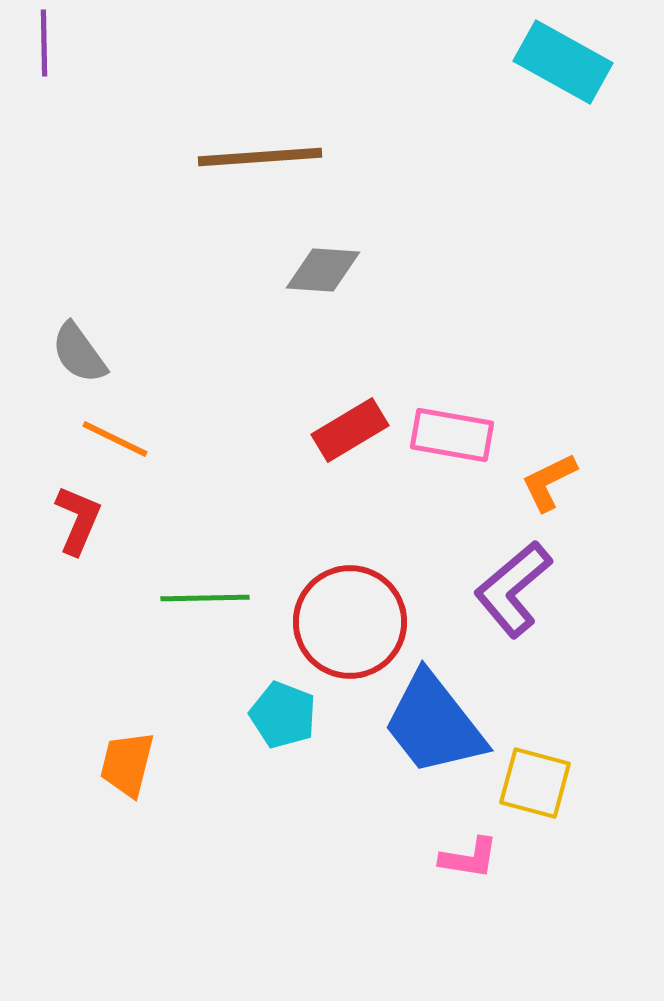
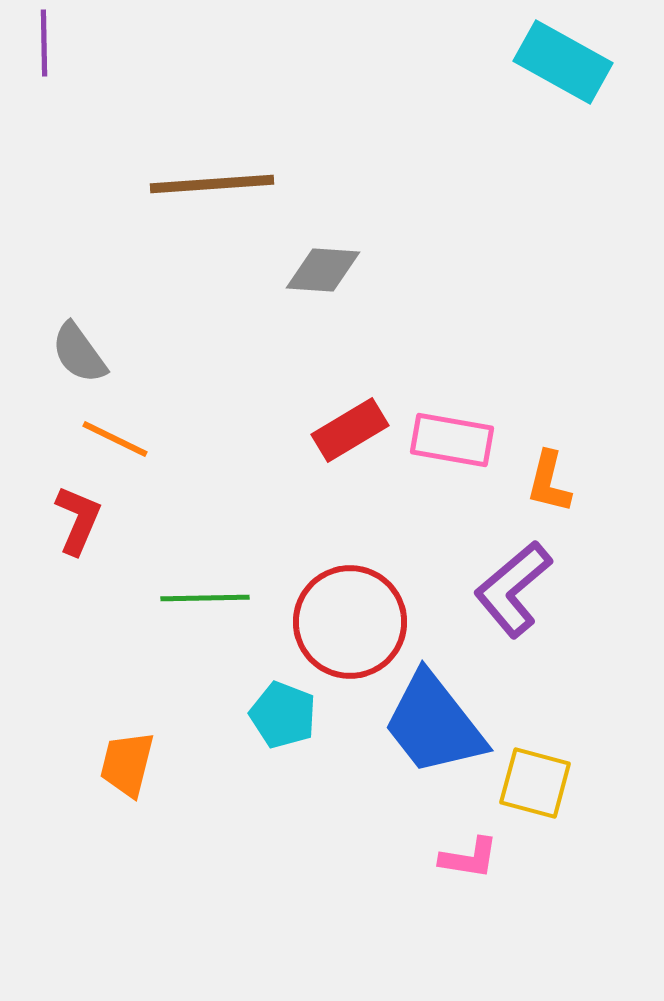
brown line: moved 48 px left, 27 px down
pink rectangle: moved 5 px down
orange L-shape: rotated 50 degrees counterclockwise
